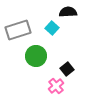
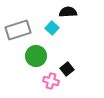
pink cross: moved 5 px left, 5 px up; rotated 35 degrees counterclockwise
